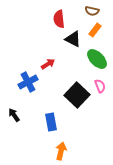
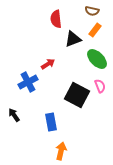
red semicircle: moved 3 px left
black triangle: rotated 48 degrees counterclockwise
black square: rotated 15 degrees counterclockwise
